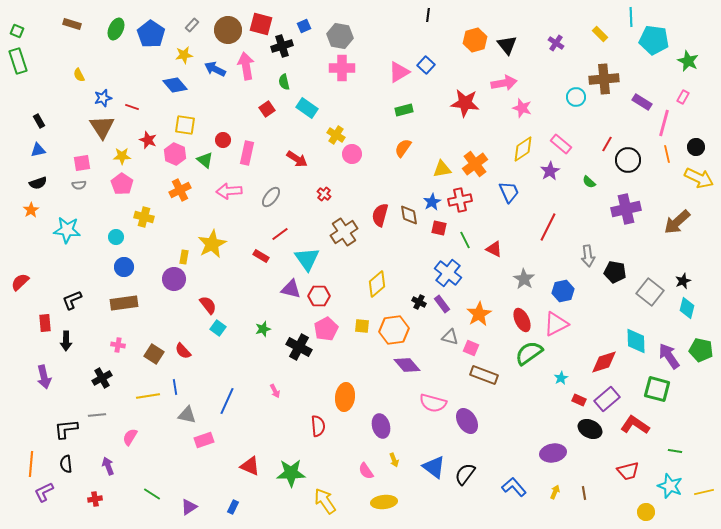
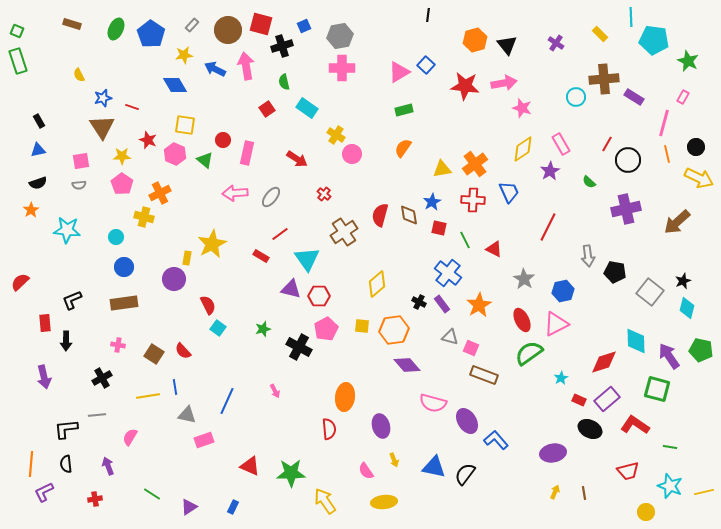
gray hexagon at (340, 36): rotated 20 degrees counterclockwise
blue diamond at (175, 85): rotated 10 degrees clockwise
purple rectangle at (642, 102): moved 8 px left, 5 px up
red star at (465, 103): moved 17 px up
pink rectangle at (561, 144): rotated 20 degrees clockwise
pink square at (82, 163): moved 1 px left, 2 px up
orange cross at (180, 190): moved 20 px left, 3 px down
pink arrow at (229, 191): moved 6 px right, 2 px down
red cross at (460, 200): moved 13 px right; rotated 15 degrees clockwise
yellow rectangle at (184, 257): moved 3 px right, 1 px down
red semicircle at (208, 305): rotated 12 degrees clockwise
orange star at (479, 314): moved 9 px up
red semicircle at (318, 426): moved 11 px right, 3 px down
green line at (675, 451): moved 5 px left, 4 px up
blue triangle at (434, 467): rotated 25 degrees counterclockwise
blue L-shape at (514, 487): moved 18 px left, 47 px up
